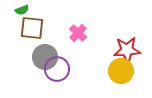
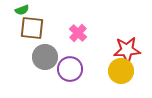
purple circle: moved 13 px right
